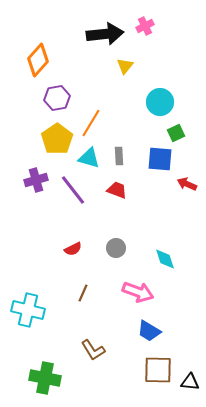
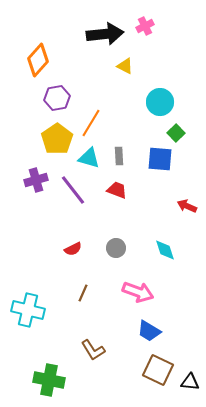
yellow triangle: rotated 42 degrees counterclockwise
green square: rotated 18 degrees counterclockwise
red arrow: moved 22 px down
cyan diamond: moved 9 px up
brown square: rotated 24 degrees clockwise
green cross: moved 4 px right, 2 px down
